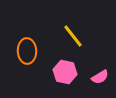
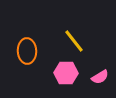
yellow line: moved 1 px right, 5 px down
pink hexagon: moved 1 px right, 1 px down; rotated 10 degrees counterclockwise
